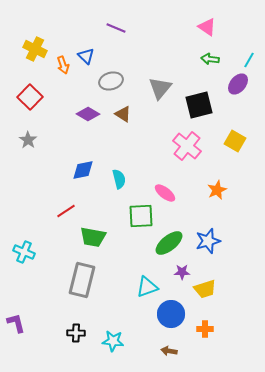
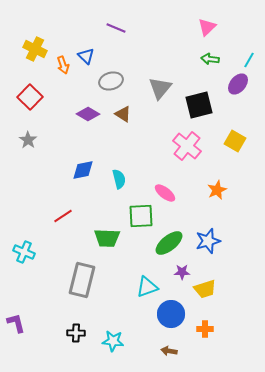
pink triangle: rotated 42 degrees clockwise
red line: moved 3 px left, 5 px down
green trapezoid: moved 14 px right, 1 px down; rotated 8 degrees counterclockwise
